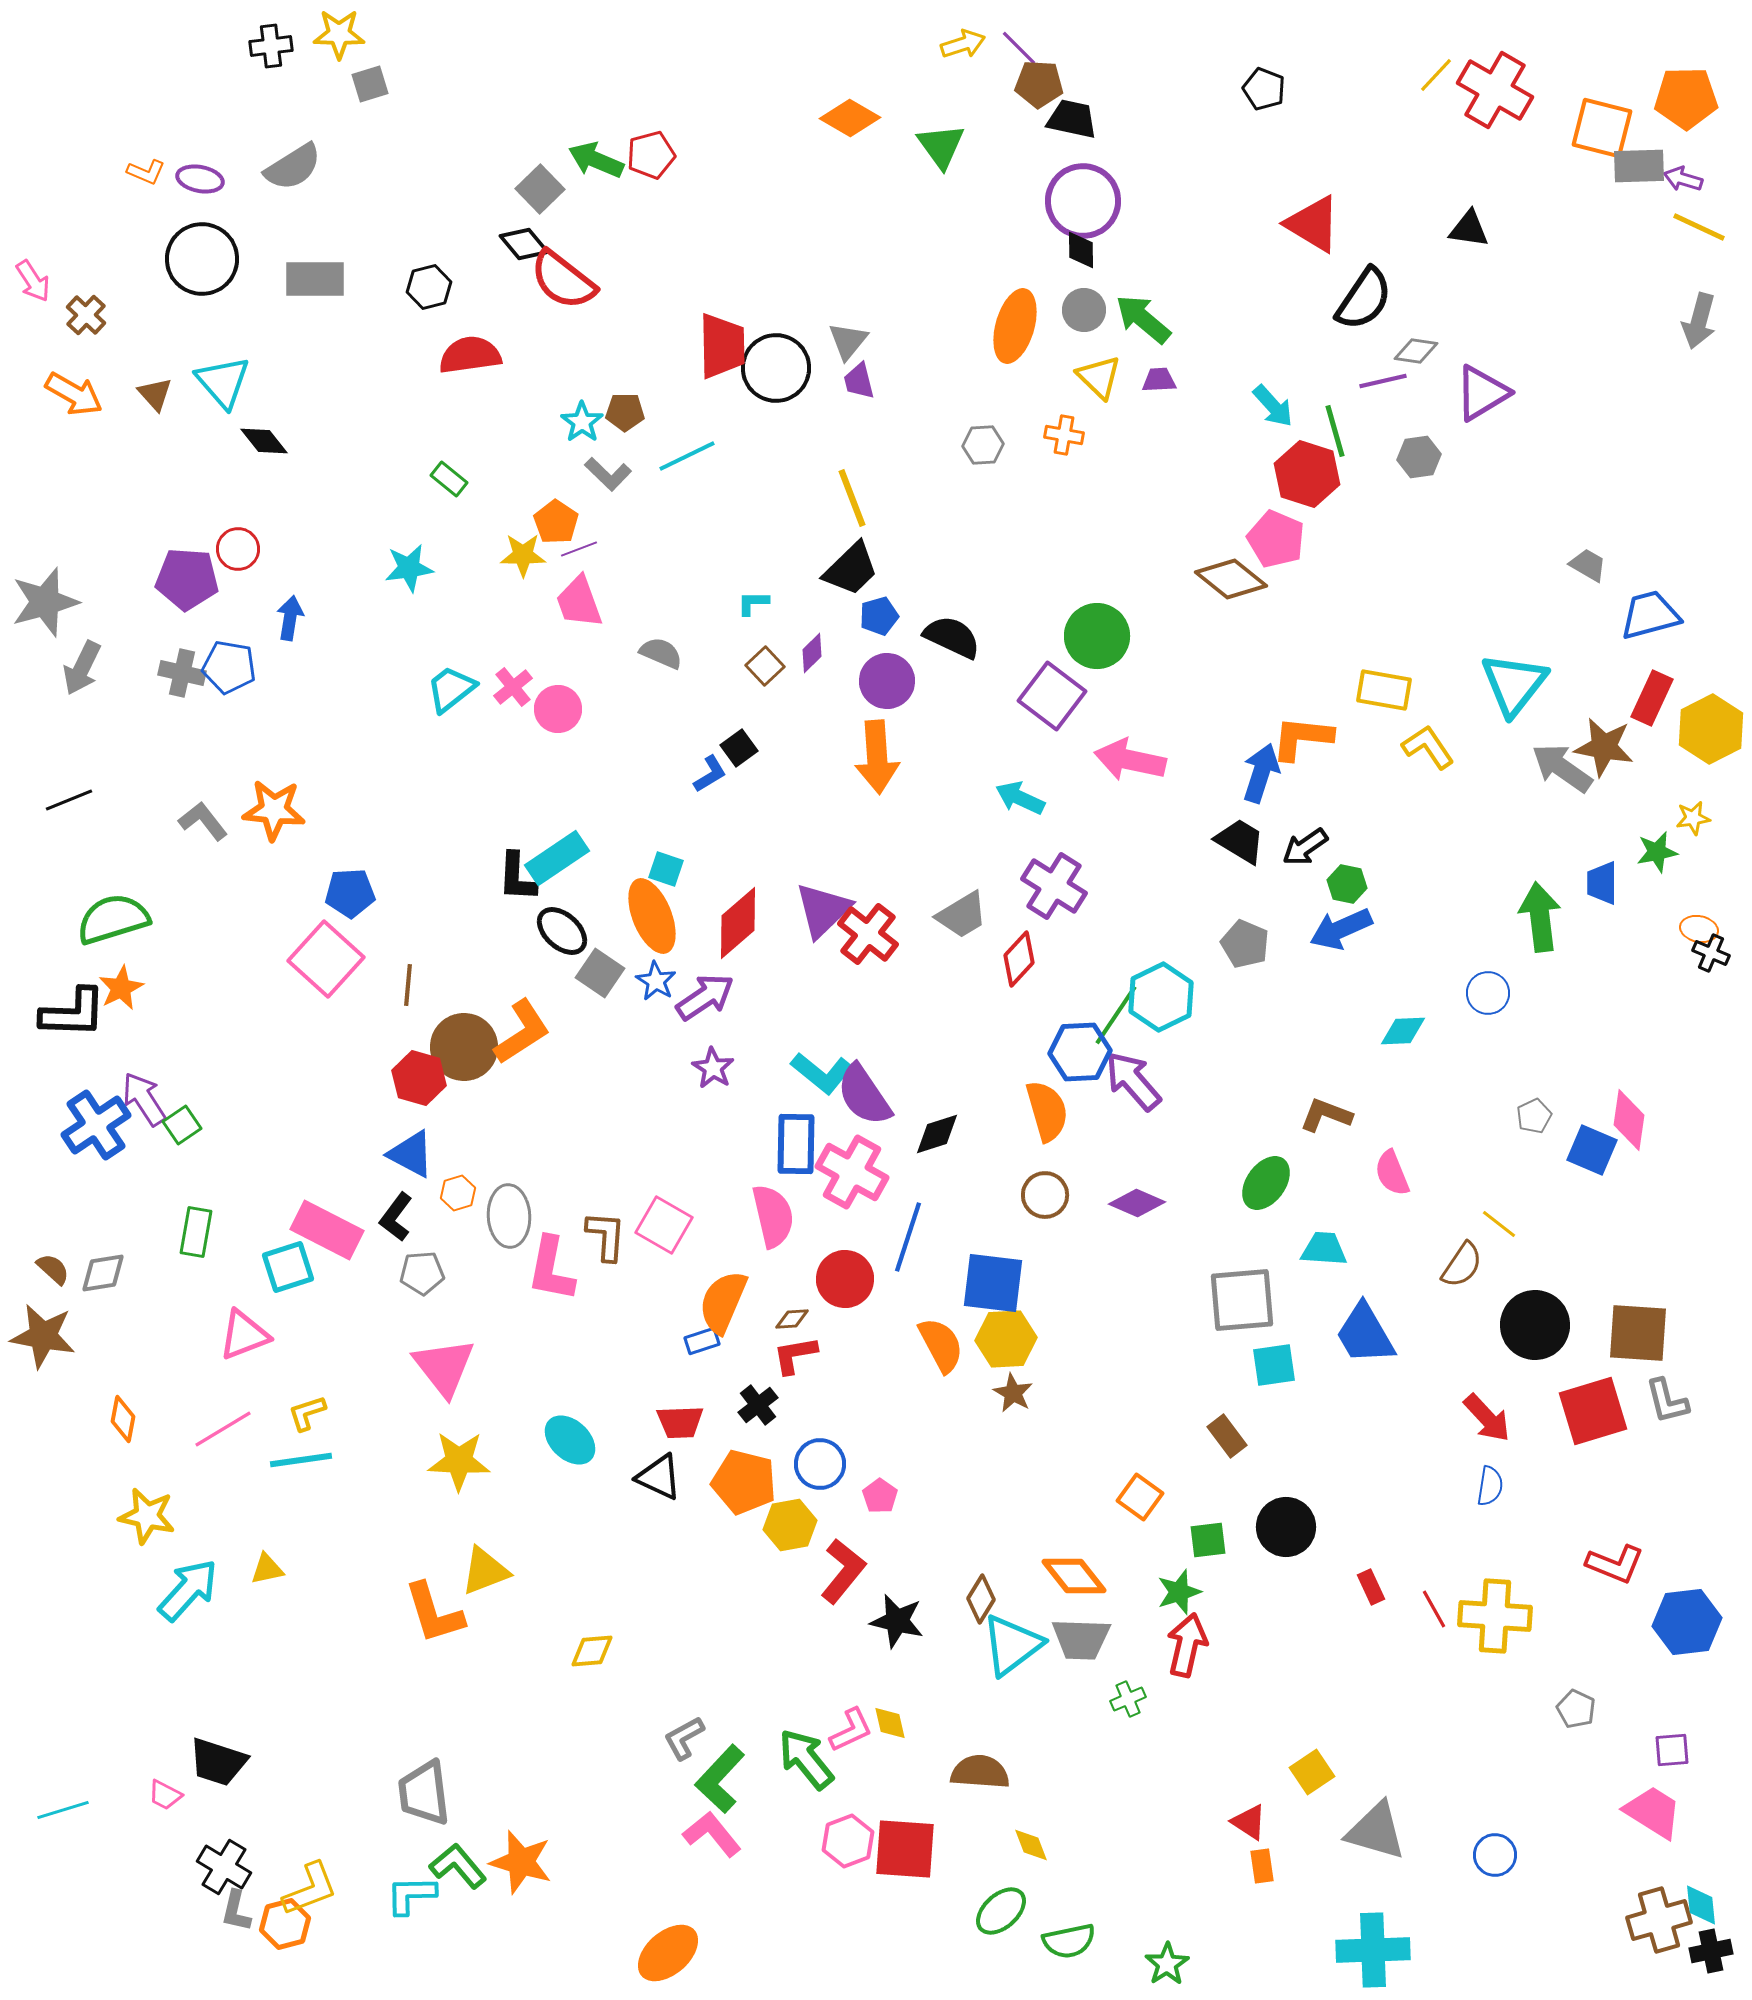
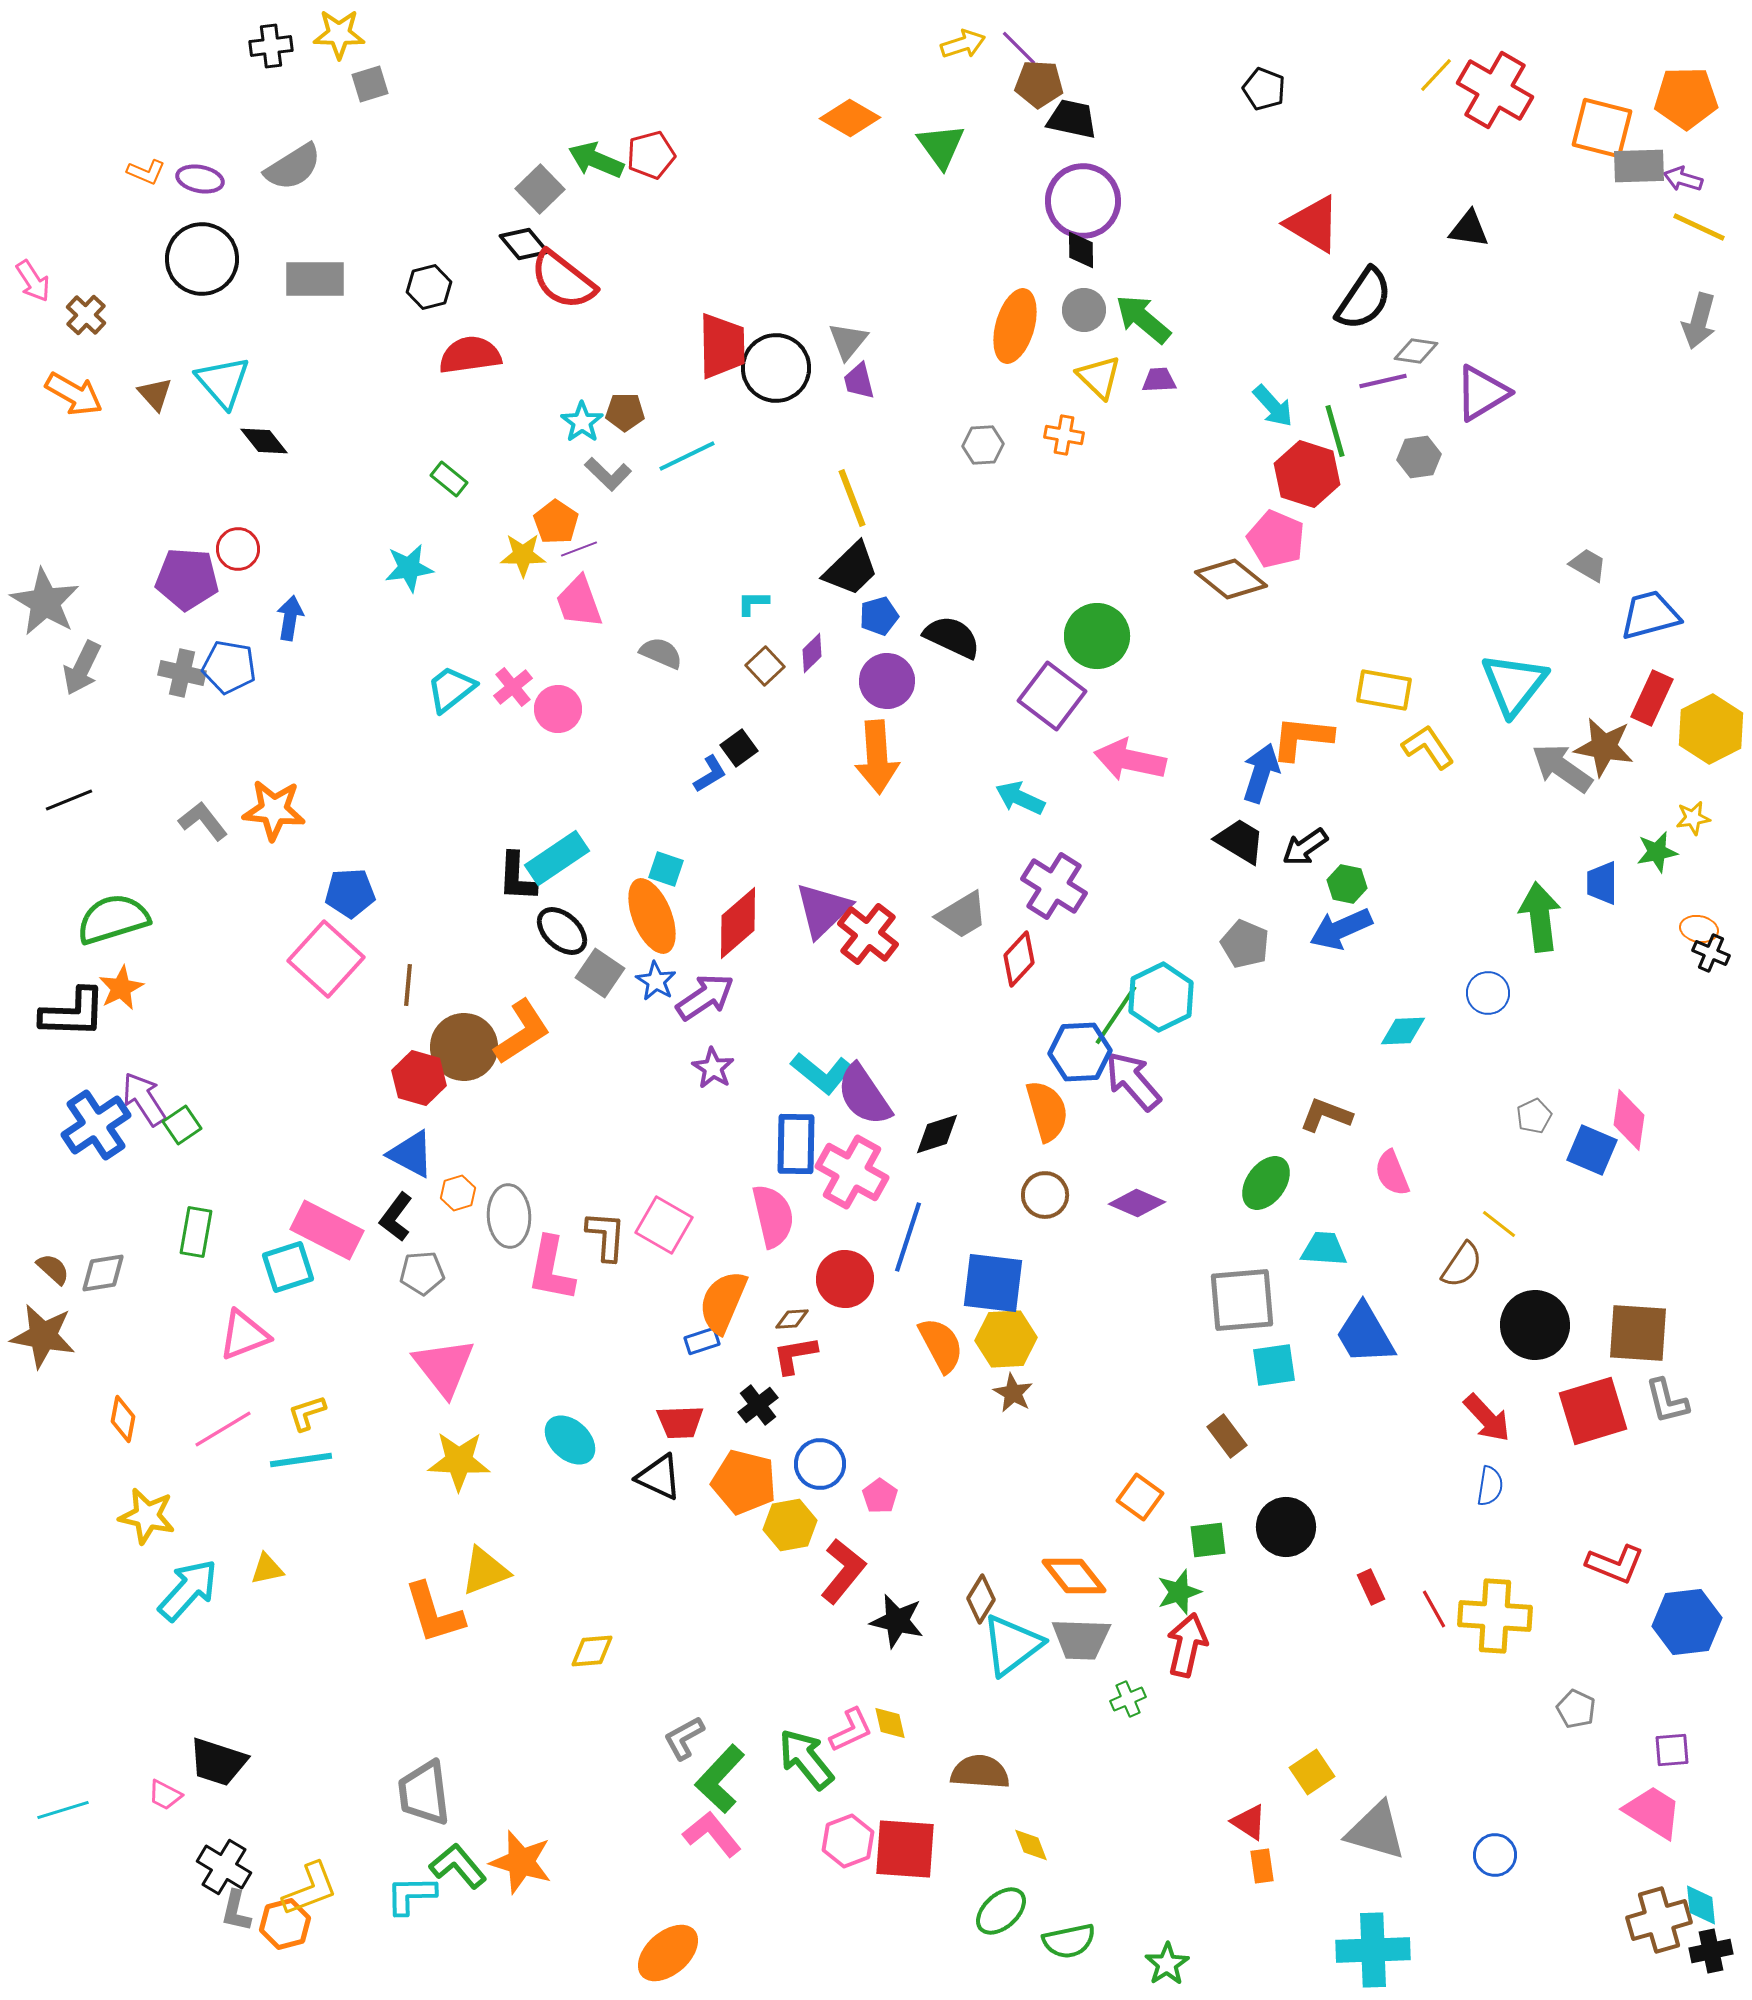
gray star at (45, 602): rotated 26 degrees counterclockwise
